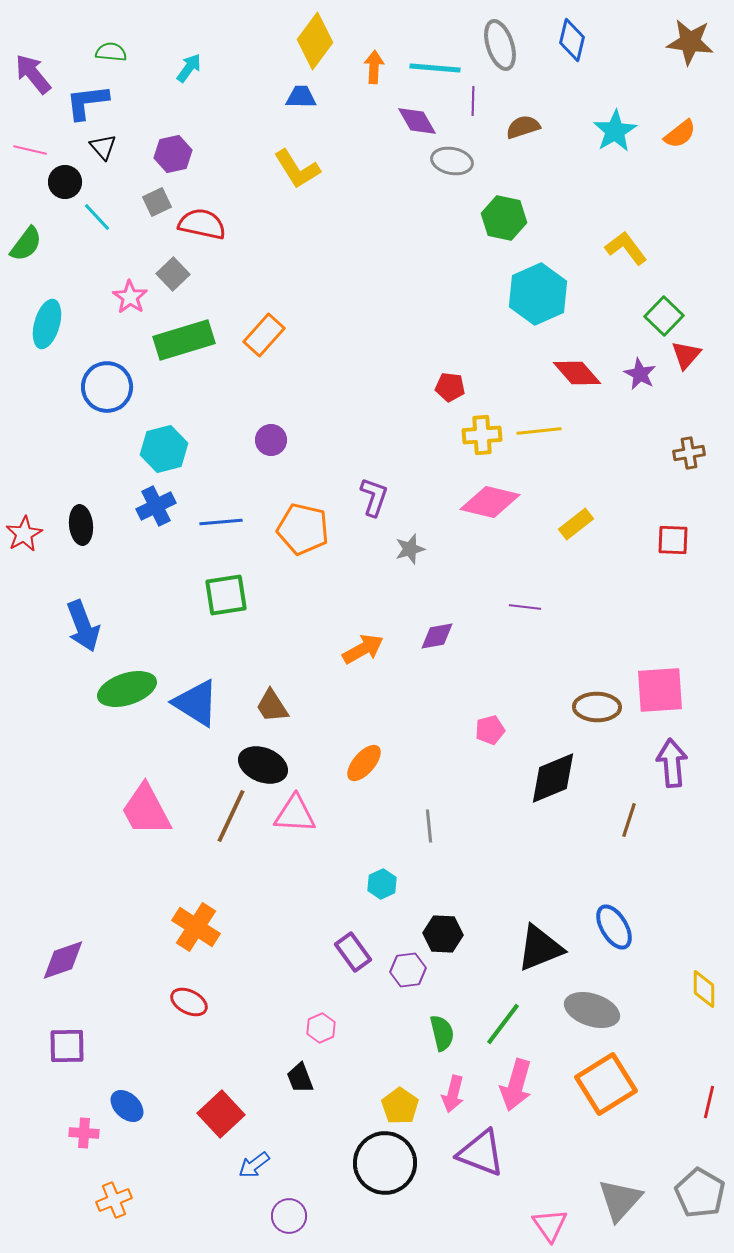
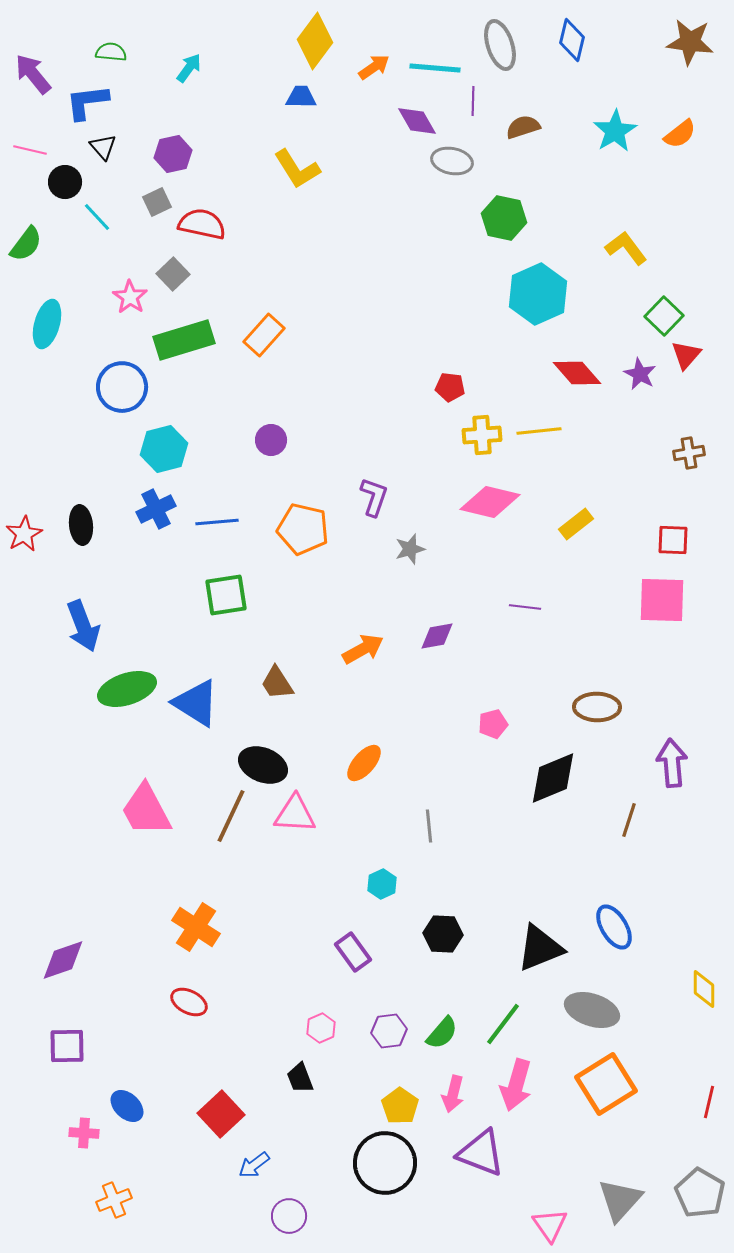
orange arrow at (374, 67): rotated 52 degrees clockwise
blue circle at (107, 387): moved 15 px right
blue cross at (156, 506): moved 3 px down
blue line at (221, 522): moved 4 px left
pink square at (660, 690): moved 2 px right, 90 px up; rotated 6 degrees clockwise
brown trapezoid at (272, 706): moved 5 px right, 23 px up
pink pentagon at (490, 730): moved 3 px right, 6 px up
purple hexagon at (408, 970): moved 19 px left, 61 px down
green semicircle at (442, 1033): rotated 54 degrees clockwise
